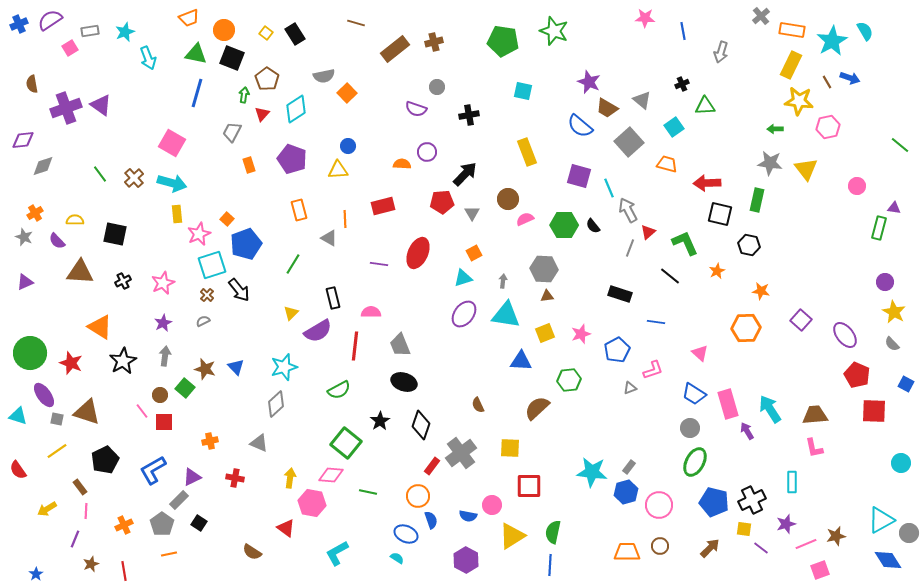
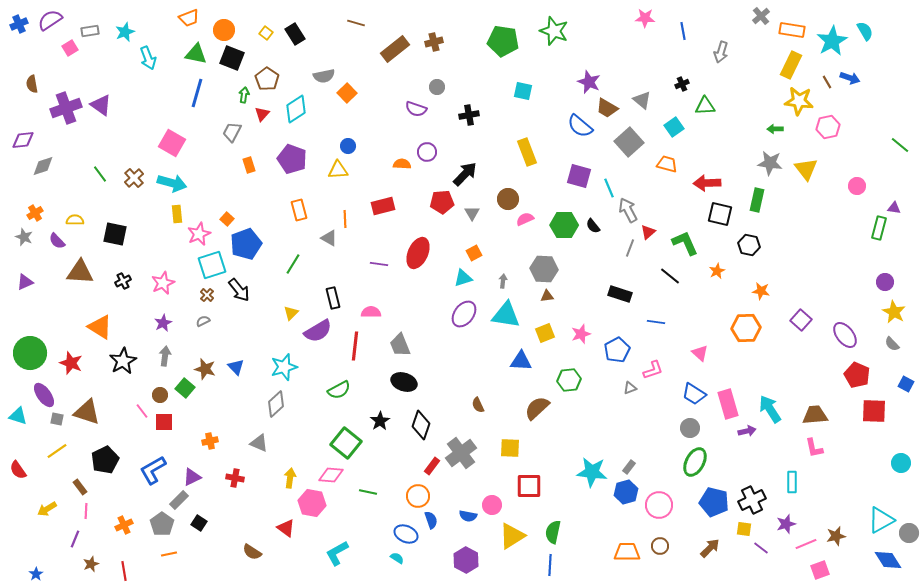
purple arrow at (747, 431): rotated 108 degrees clockwise
